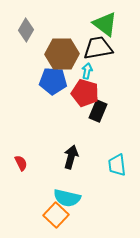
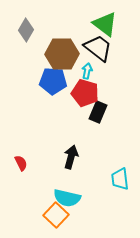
black trapezoid: rotated 48 degrees clockwise
black rectangle: moved 1 px down
cyan trapezoid: moved 3 px right, 14 px down
